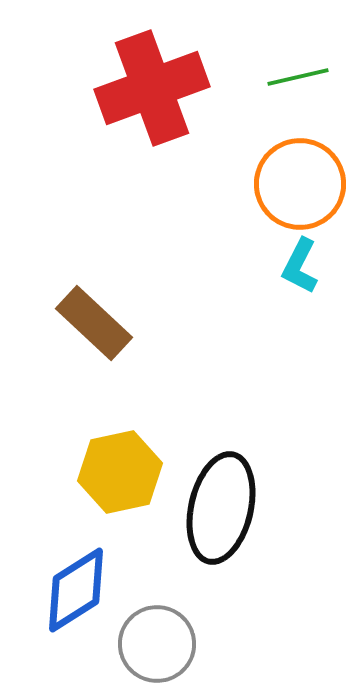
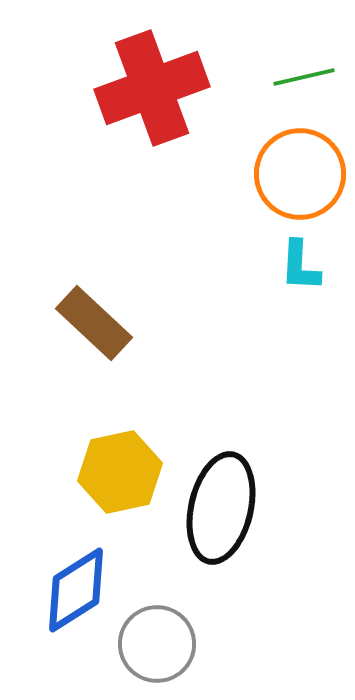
green line: moved 6 px right
orange circle: moved 10 px up
cyan L-shape: rotated 24 degrees counterclockwise
